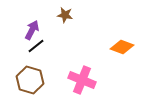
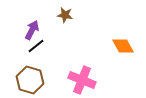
orange diamond: moved 1 px right, 1 px up; rotated 40 degrees clockwise
